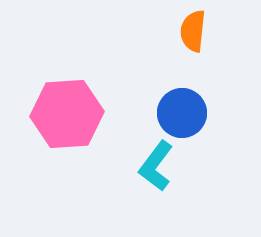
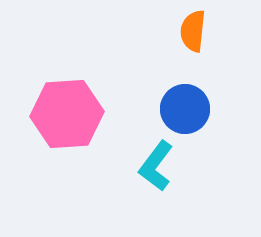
blue circle: moved 3 px right, 4 px up
